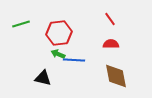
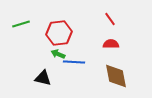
blue line: moved 2 px down
